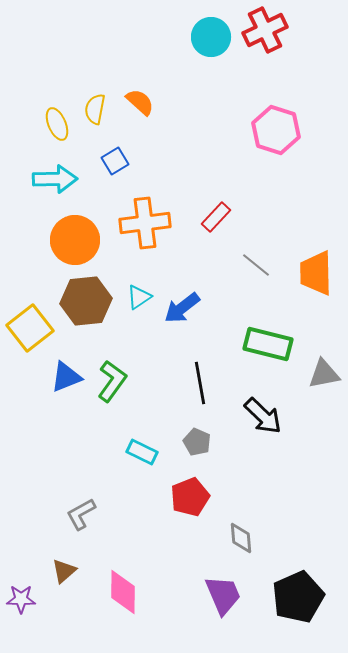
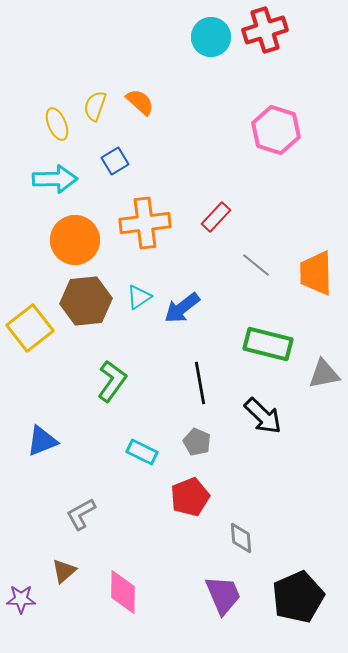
red cross: rotated 9 degrees clockwise
yellow semicircle: moved 3 px up; rotated 8 degrees clockwise
blue triangle: moved 24 px left, 64 px down
